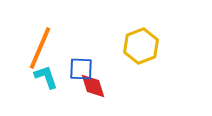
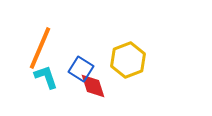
yellow hexagon: moved 13 px left, 14 px down
blue square: rotated 30 degrees clockwise
